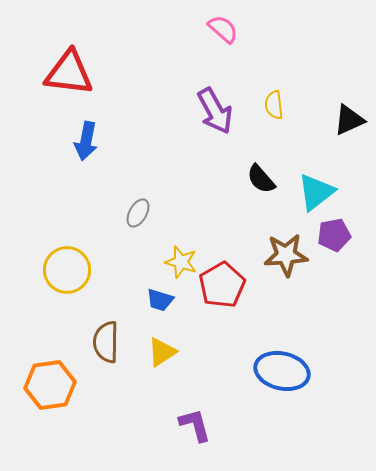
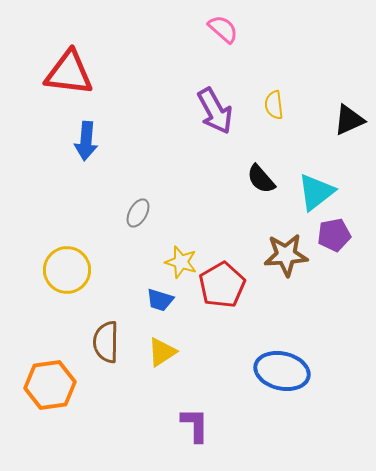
blue arrow: rotated 6 degrees counterclockwise
purple L-shape: rotated 15 degrees clockwise
